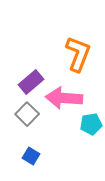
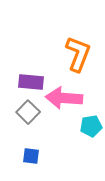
purple rectangle: rotated 45 degrees clockwise
gray square: moved 1 px right, 2 px up
cyan pentagon: moved 2 px down
blue square: rotated 24 degrees counterclockwise
